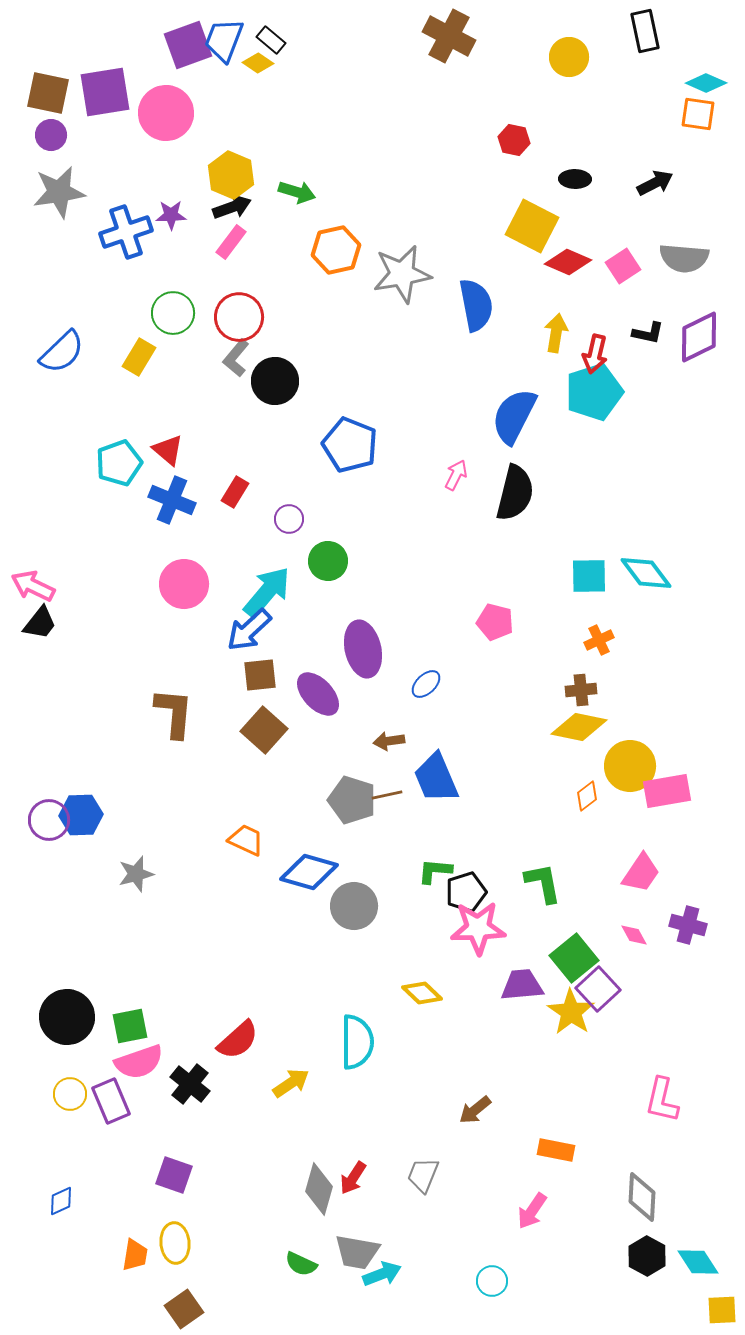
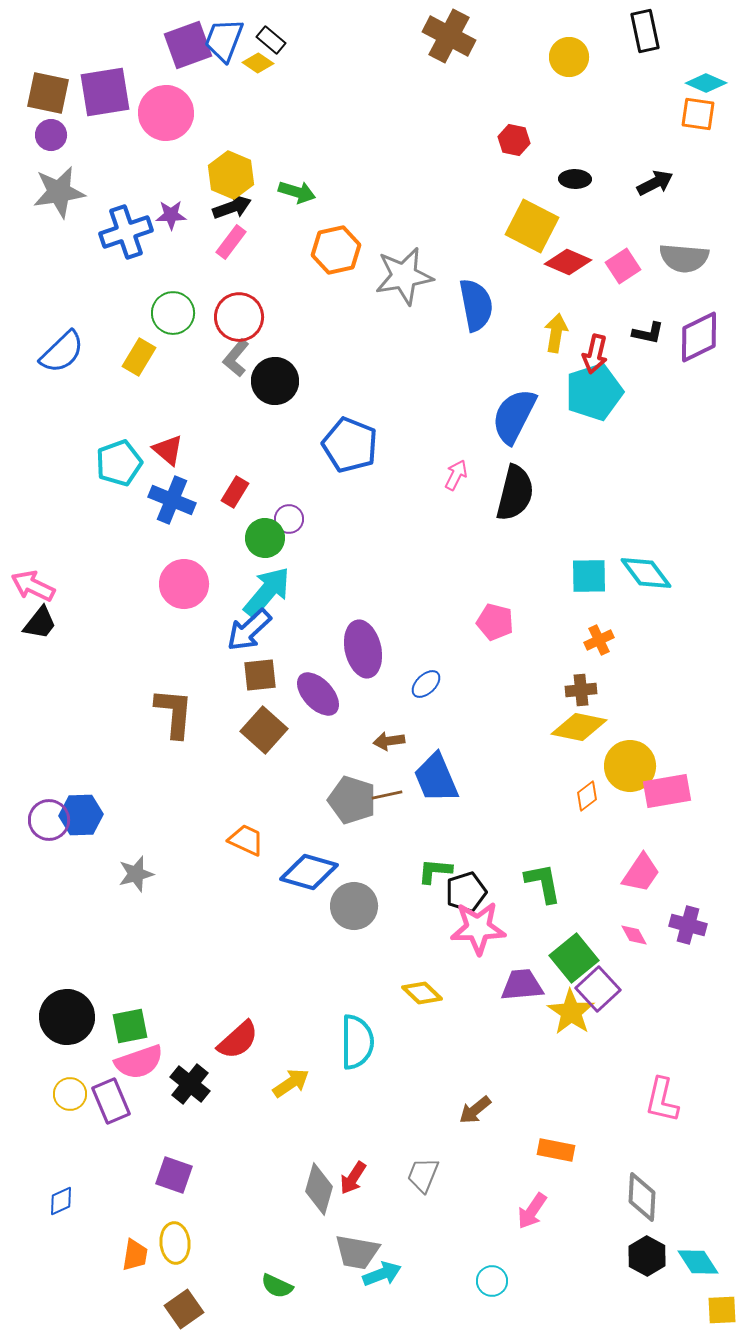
gray star at (402, 274): moved 2 px right, 2 px down
green circle at (328, 561): moved 63 px left, 23 px up
green semicircle at (301, 1264): moved 24 px left, 22 px down
